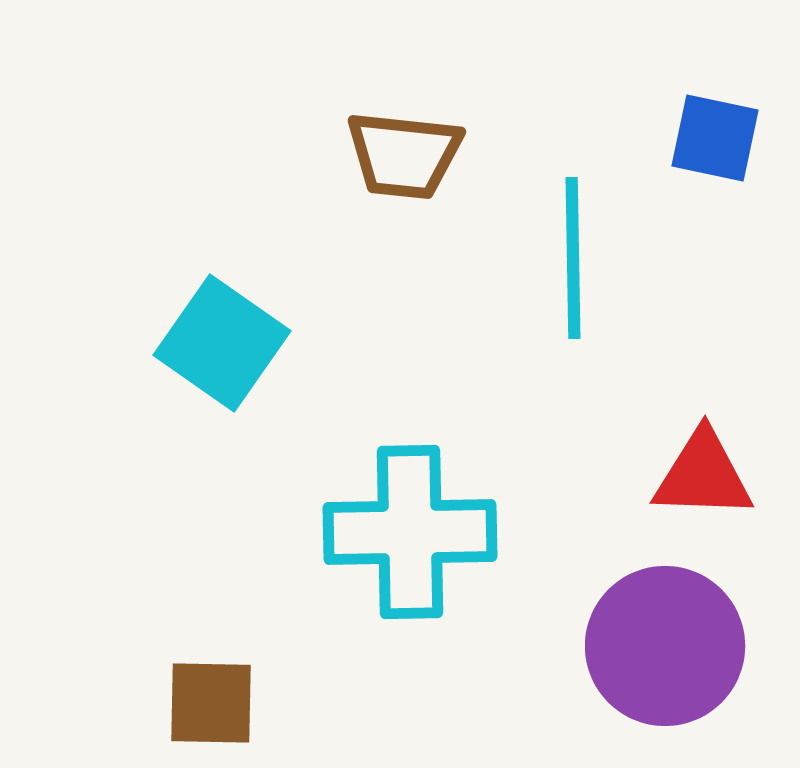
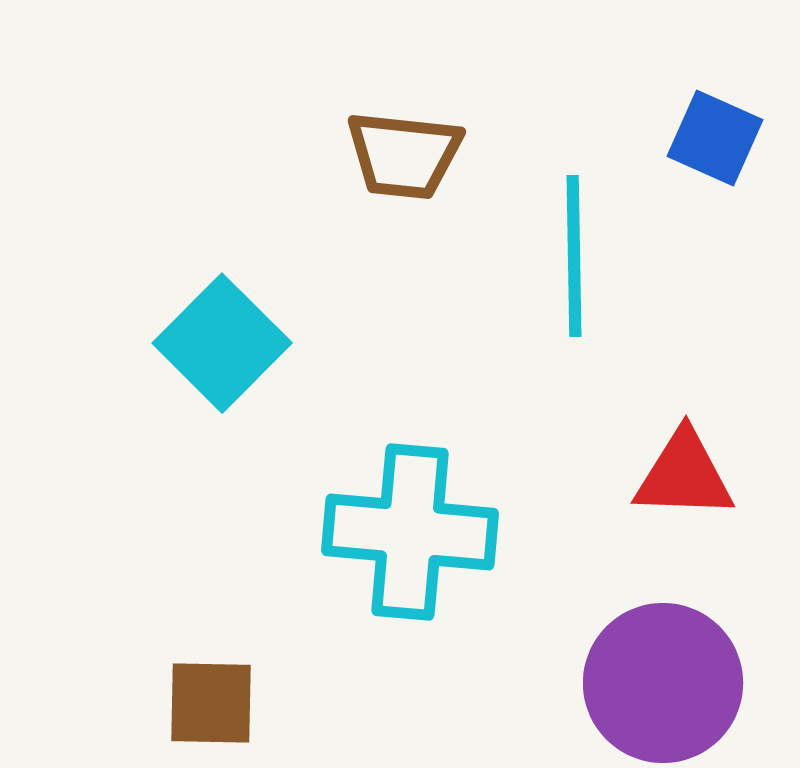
blue square: rotated 12 degrees clockwise
cyan line: moved 1 px right, 2 px up
cyan square: rotated 10 degrees clockwise
red triangle: moved 19 px left
cyan cross: rotated 6 degrees clockwise
purple circle: moved 2 px left, 37 px down
